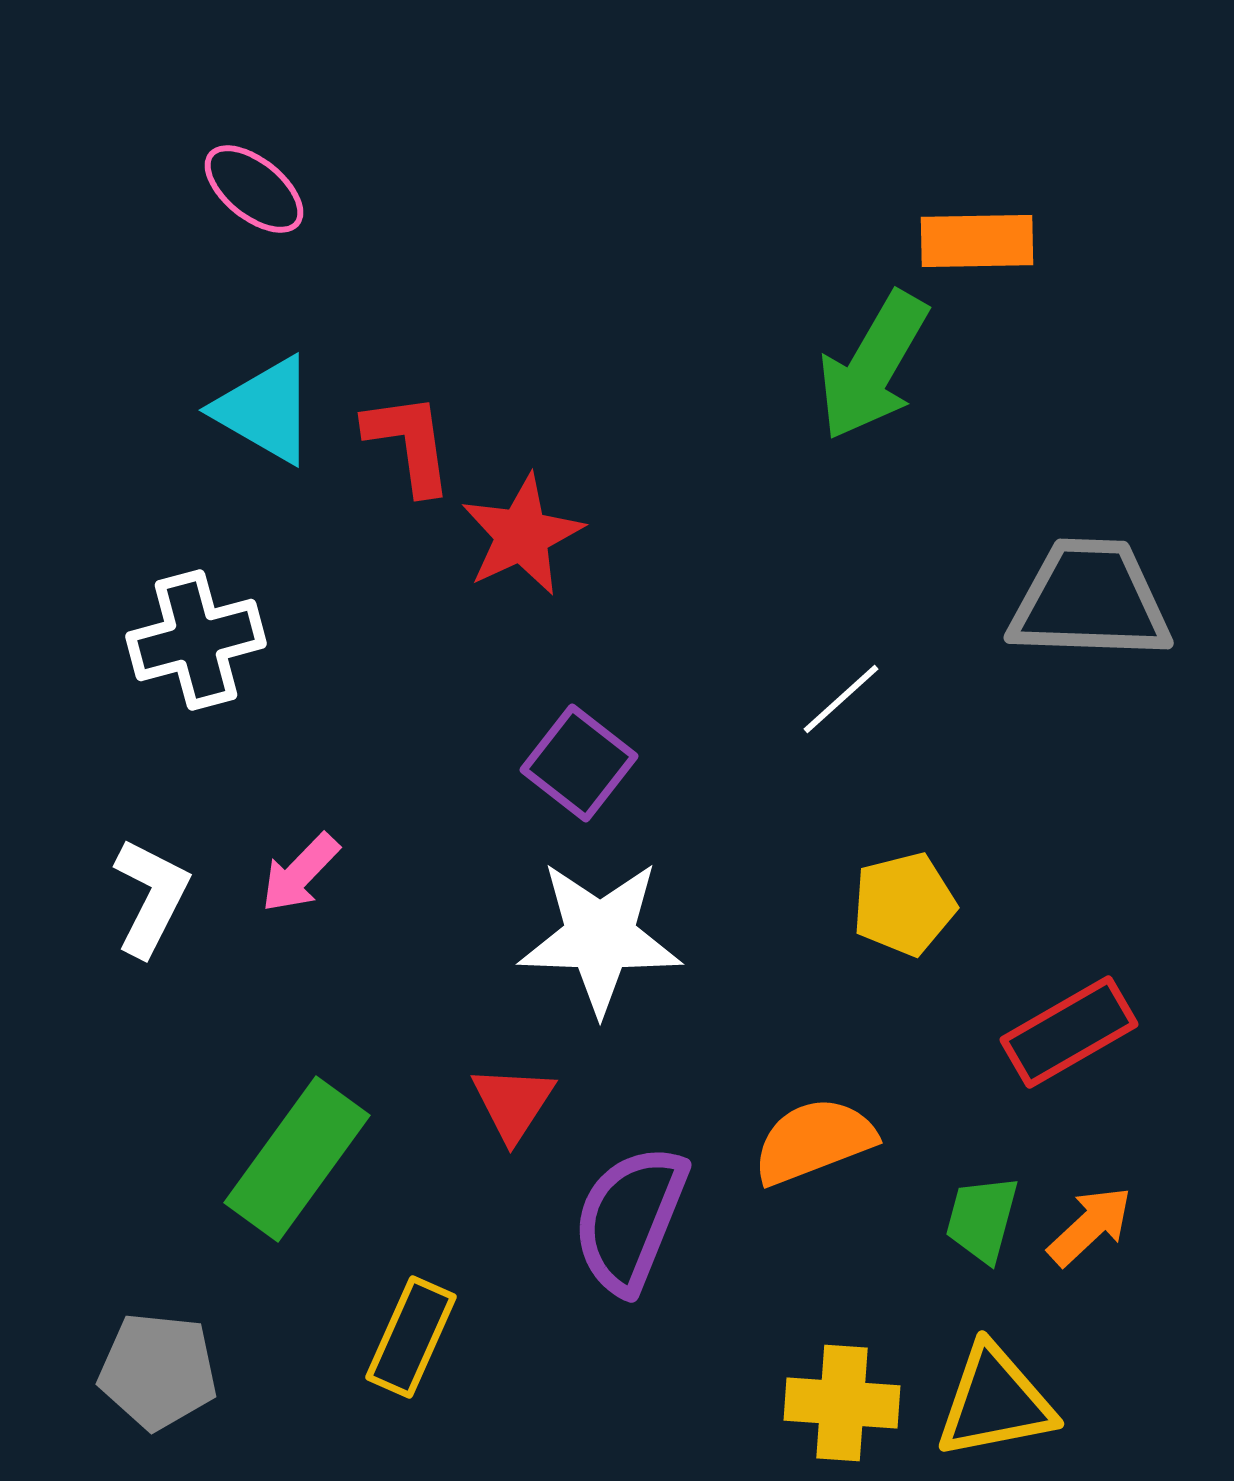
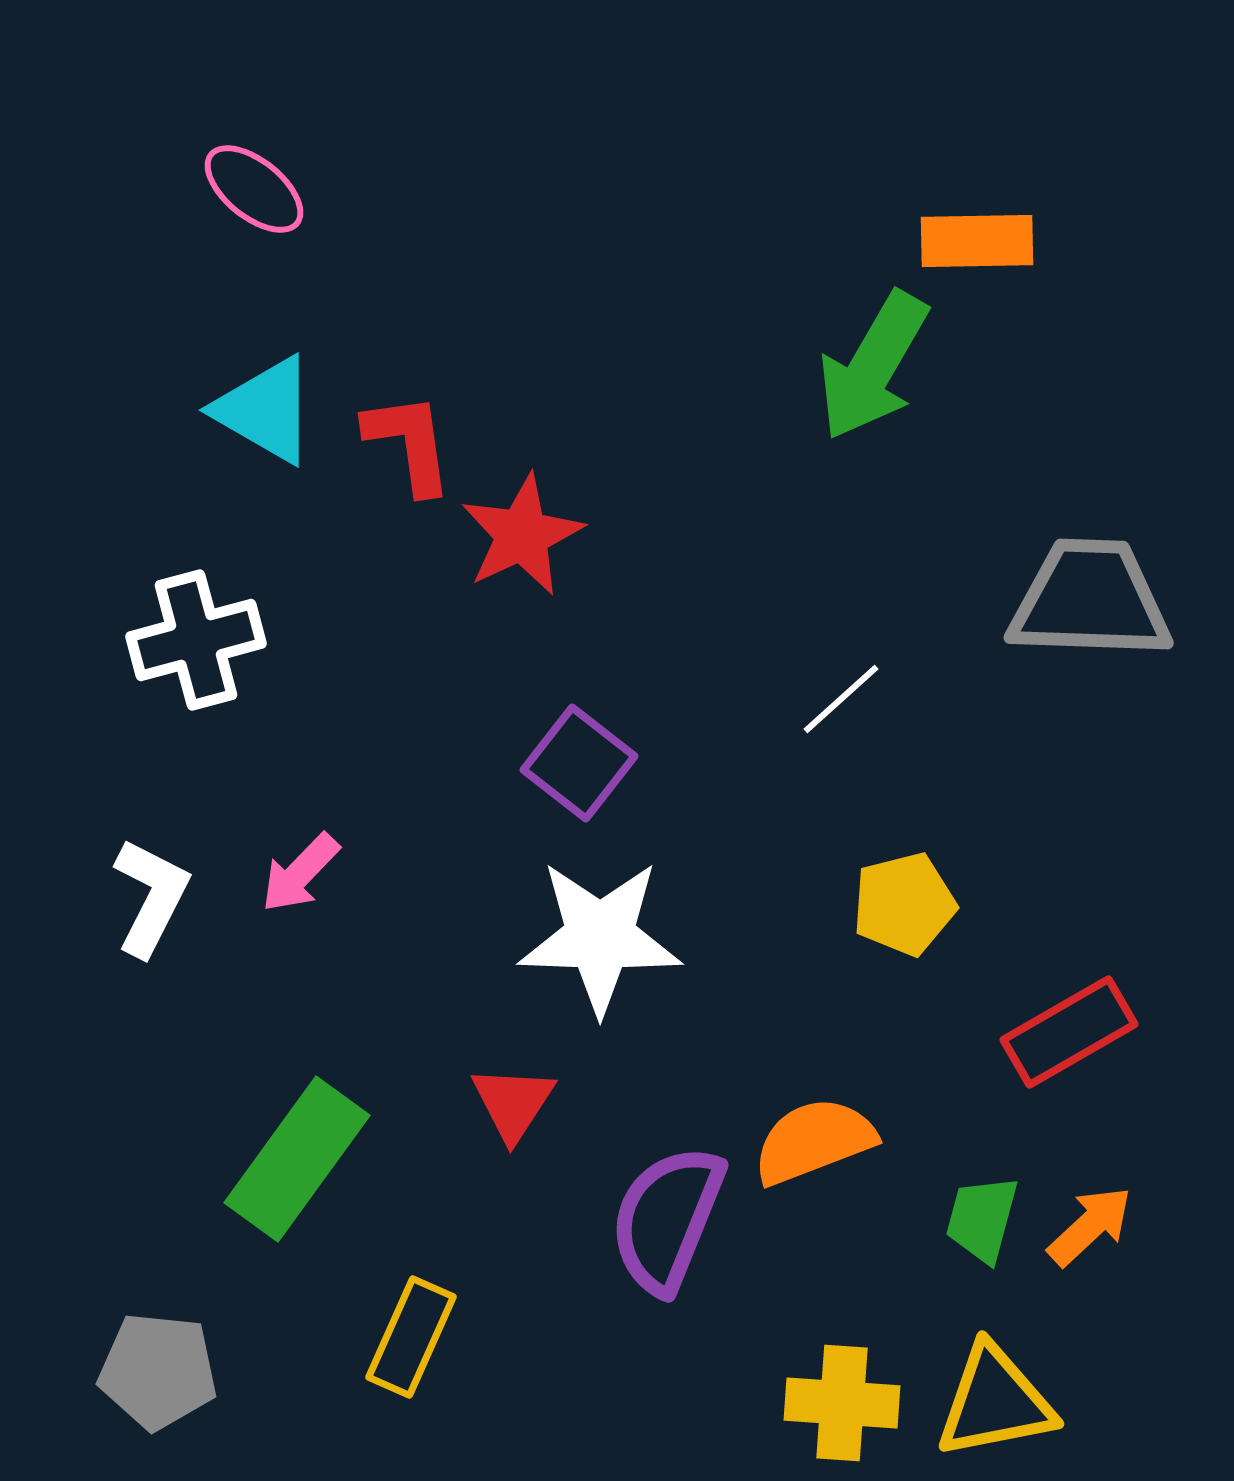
purple semicircle: moved 37 px right
